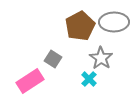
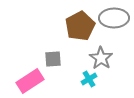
gray ellipse: moved 4 px up
gray square: rotated 36 degrees counterclockwise
cyan cross: rotated 14 degrees clockwise
